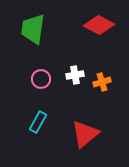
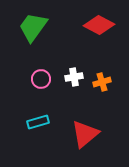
green trapezoid: moved 2 px up; rotated 28 degrees clockwise
white cross: moved 1 px left, 2 px down
cyan rectangle: rotated 45 degrees clockwise
